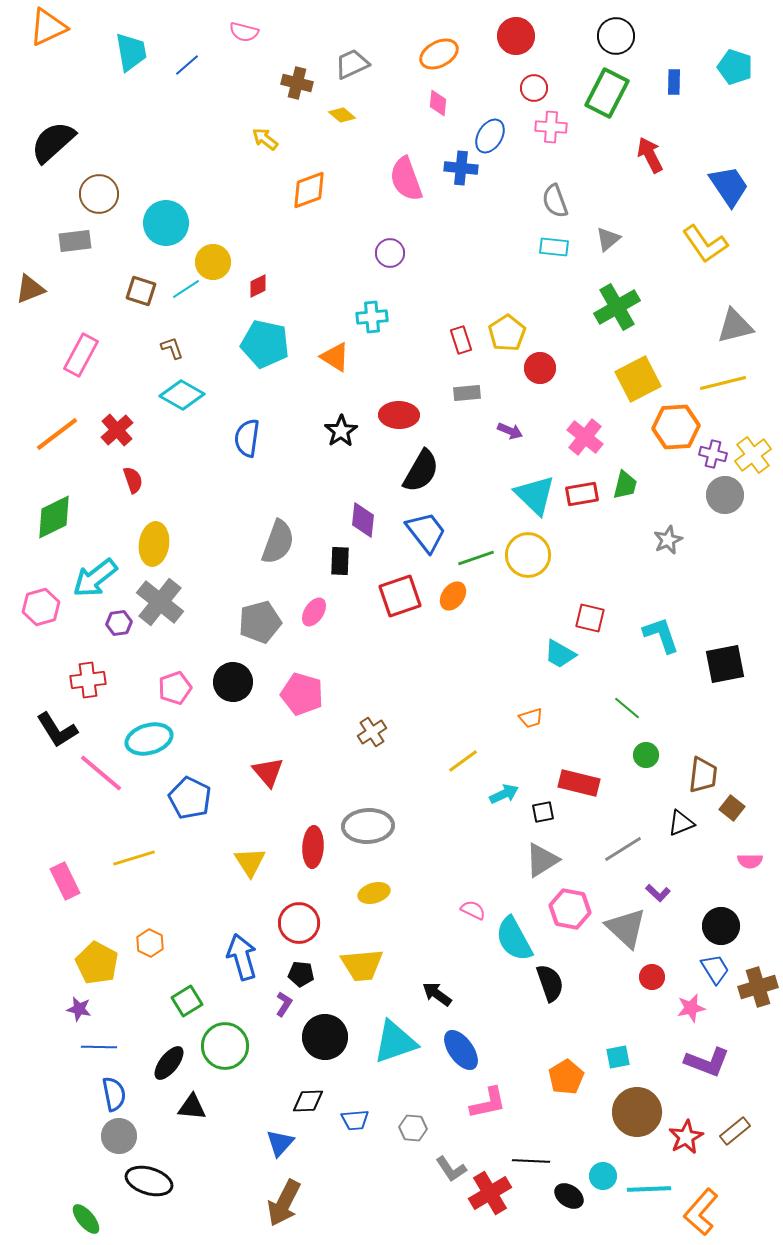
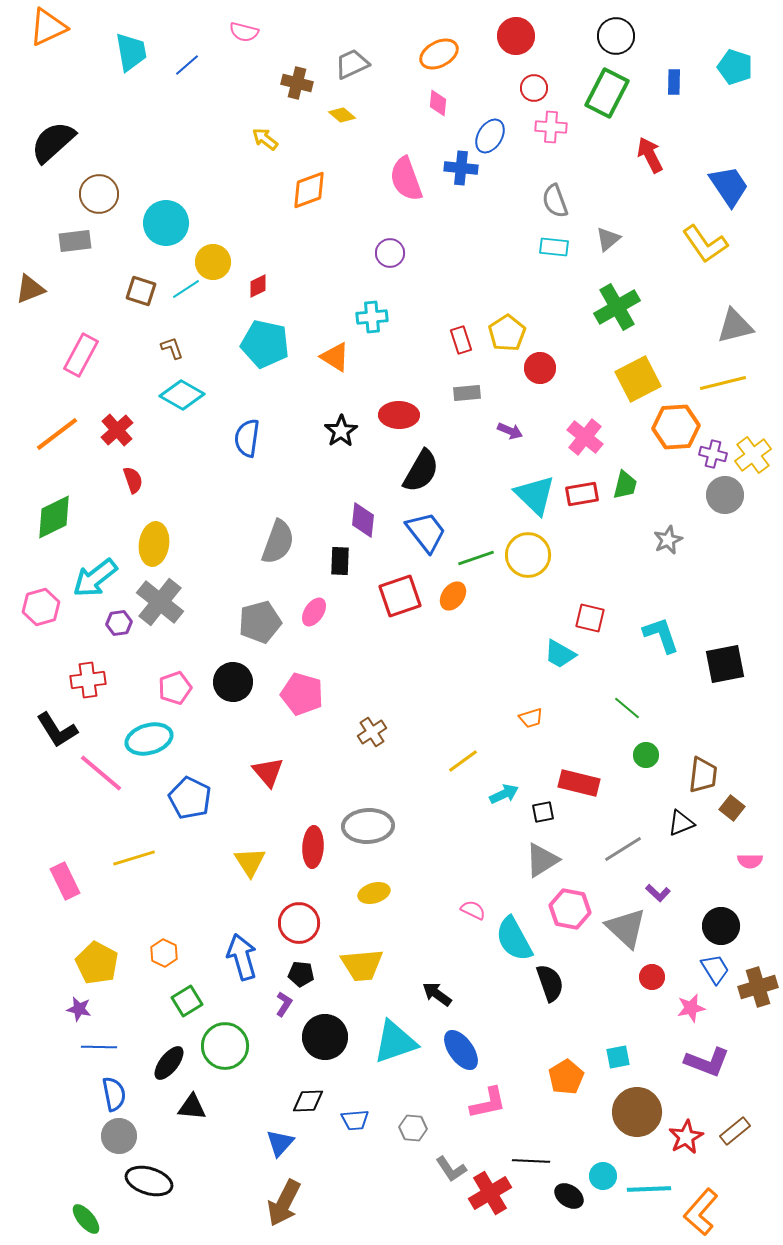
orange hexagon at (150, 943): moved 14 px right, 10 px down
